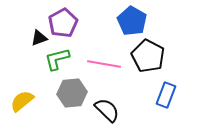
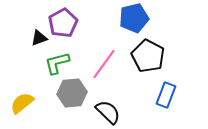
blue pentagon: moved 2 px right, 3 px up; rotated 28 degrees clockwise
green L-shape: moved 4 px down
pink line: rotated 64 degrees counterclockwise
yellow semicircle: moved 2 px down
black semicircle: moved 1 px right, 2 px down
